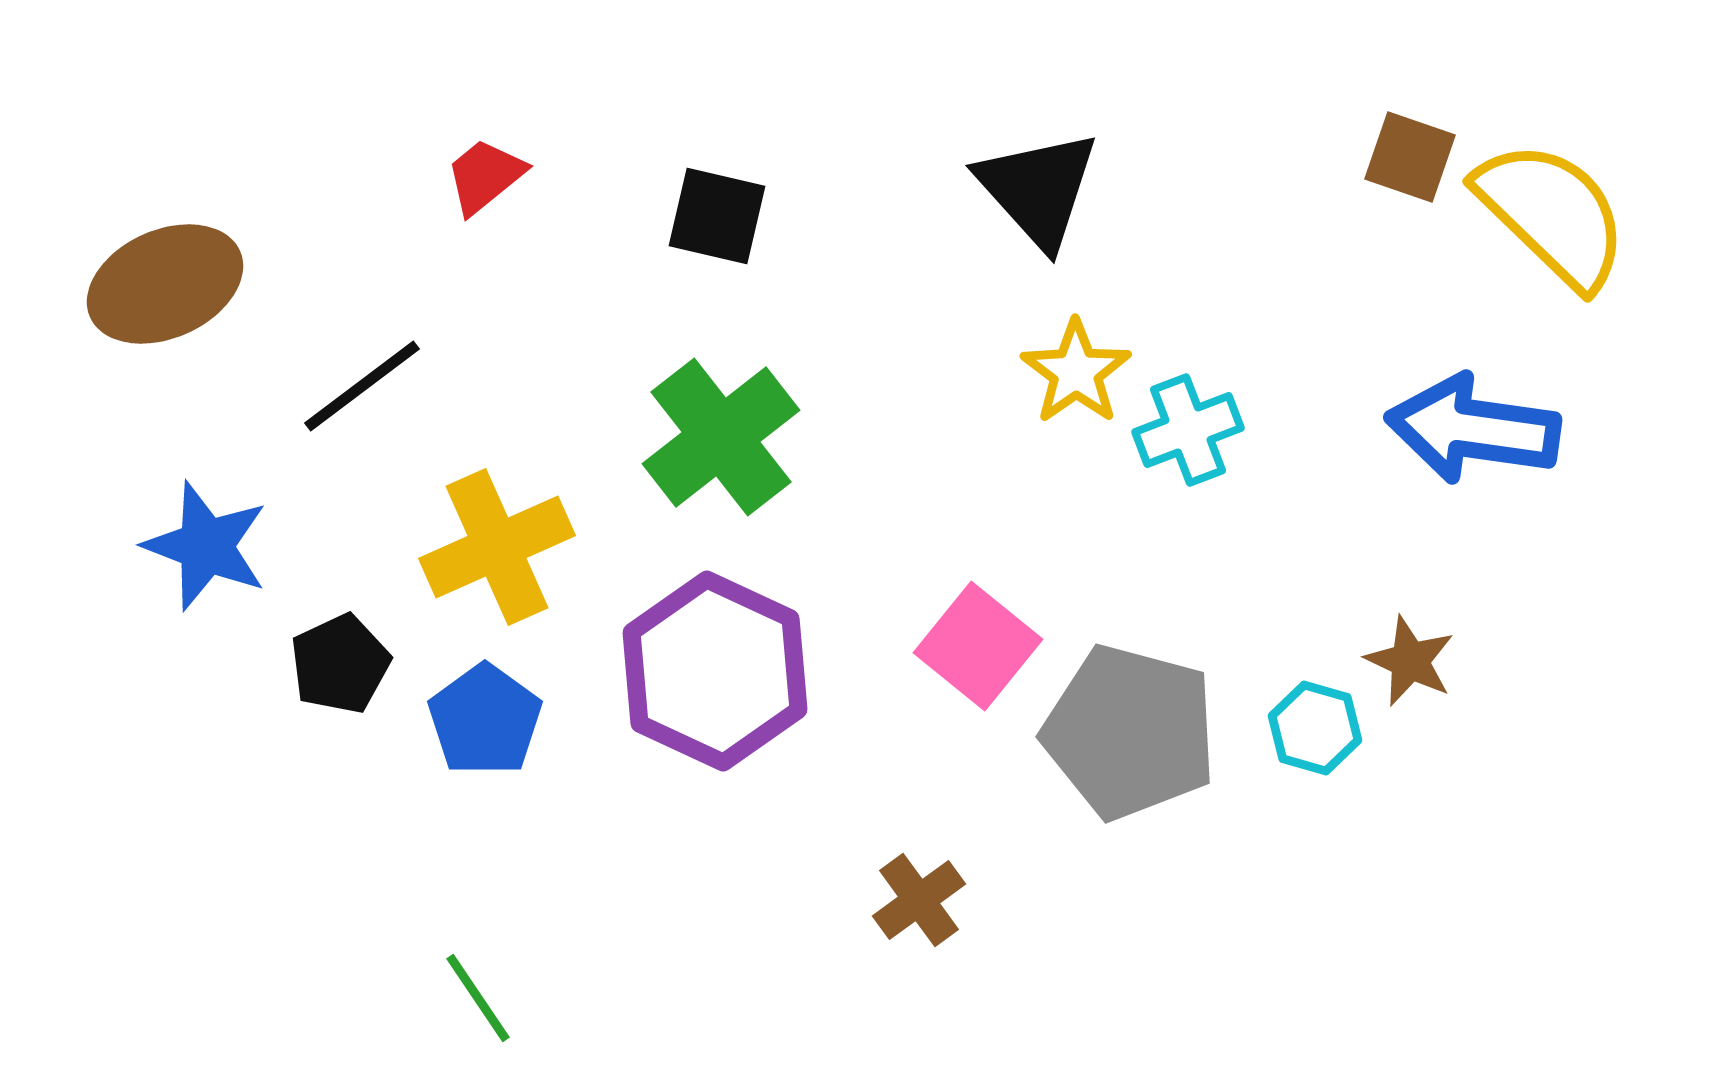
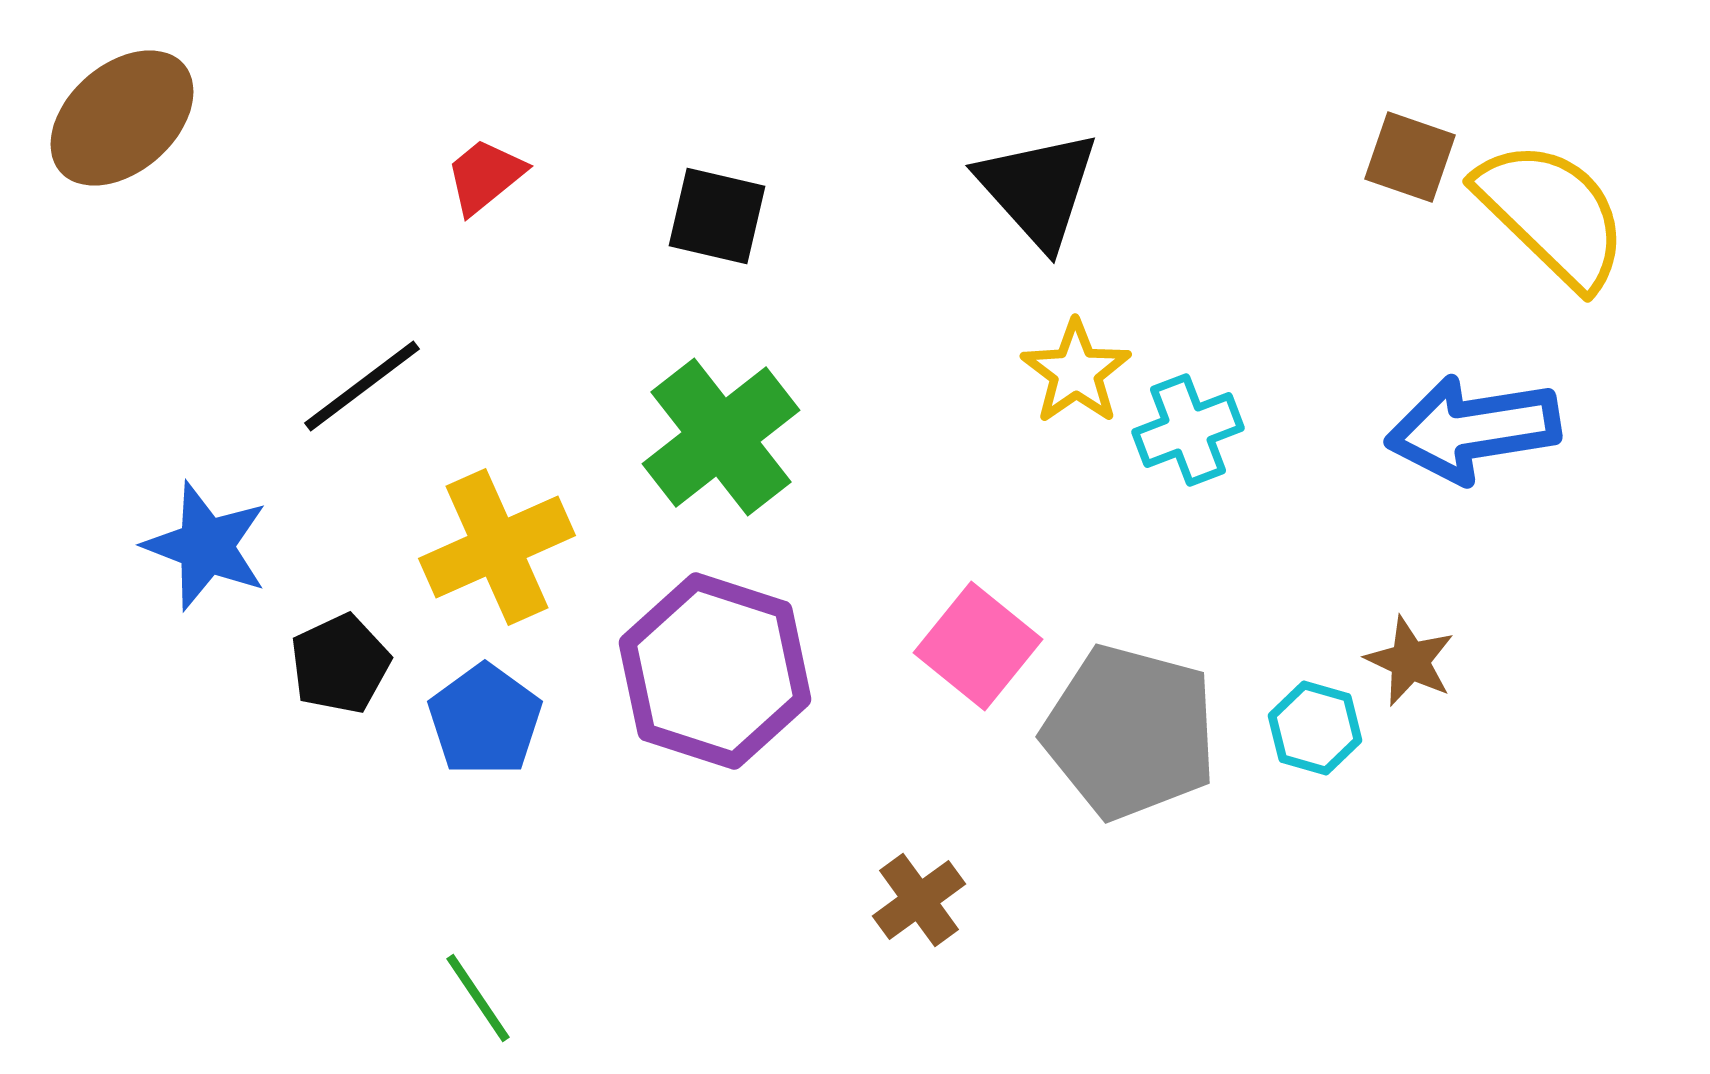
brown ellipse: moved 43 px left, 166 px up; rotated 17 degrees counterclockwise
blue arrow: rotated 17 degrees counterclockwise
purple hexagon: rotated 7 degrees counterclockwise
